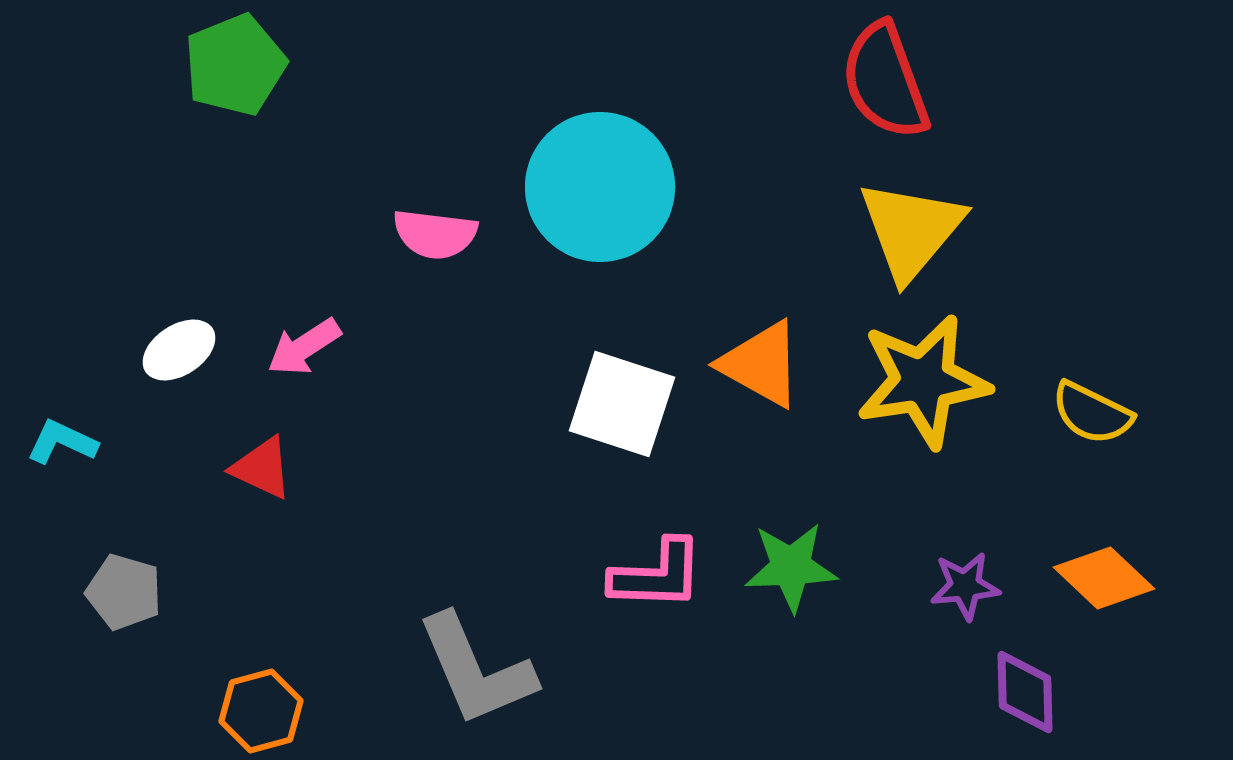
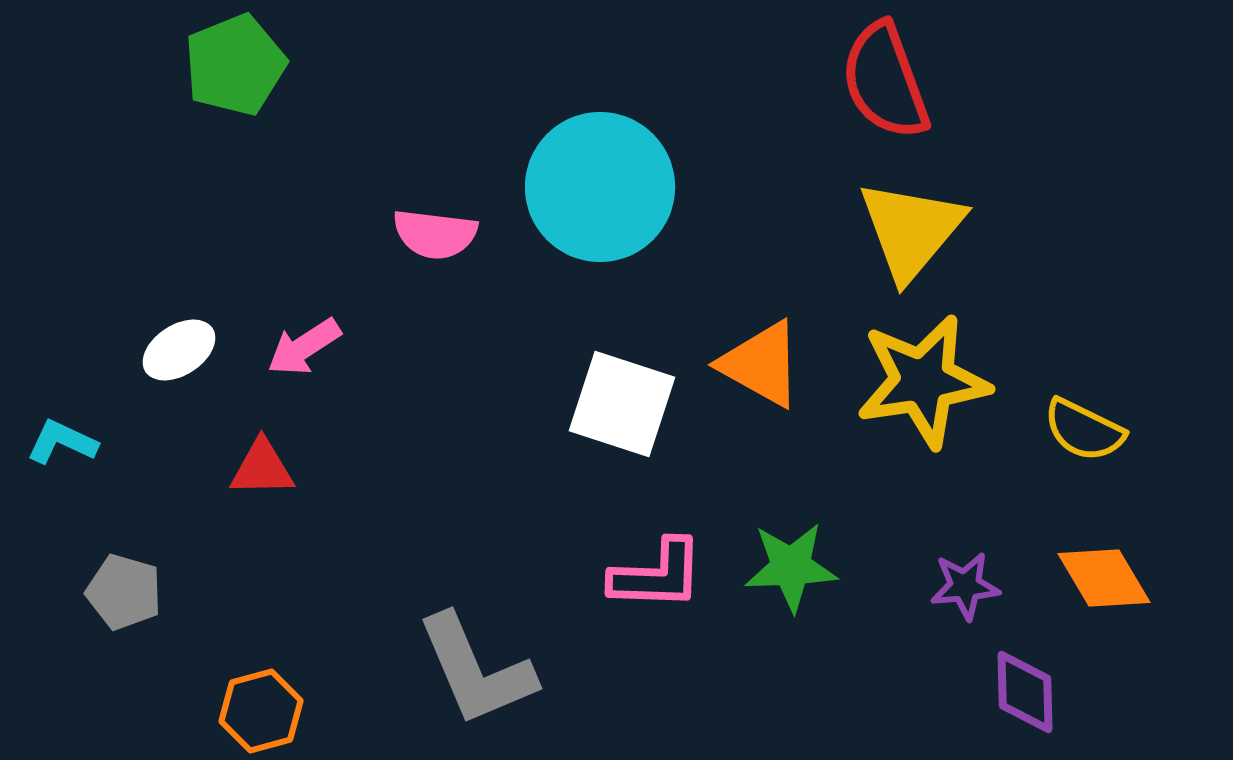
yellow semicircle: moved 8 px left, 17 px down
red triangle: rotated 26 degrees counterclockwise
orange diamond: rotated 16 degrees clockwise
